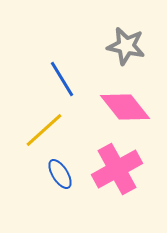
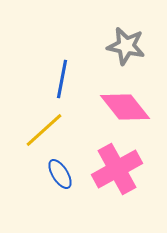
blue line: rotated 42 degrees clockwise
